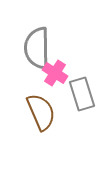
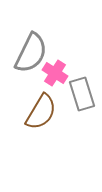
gray semicircle: moved 6 px left, 5 px down; rotated 153 degrees counterclockwise
brown semicircle: rotated 54 degrees clockwise
